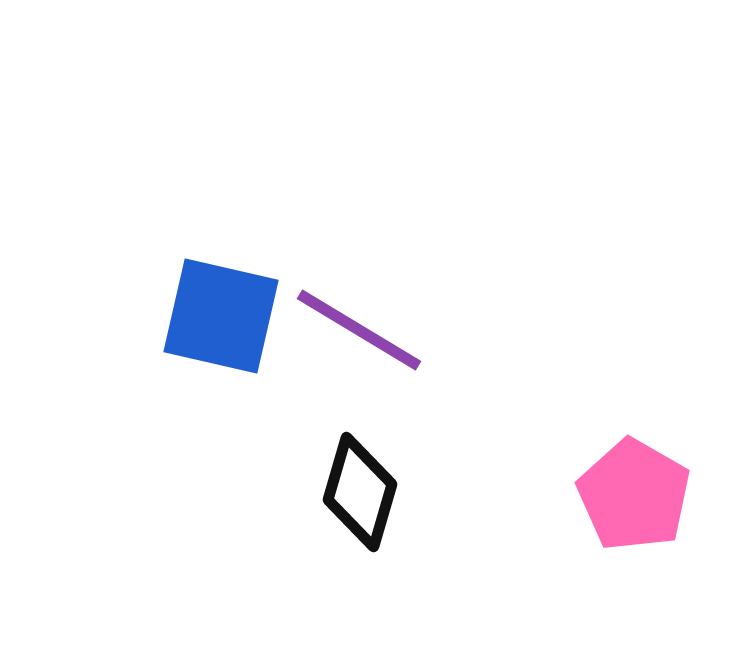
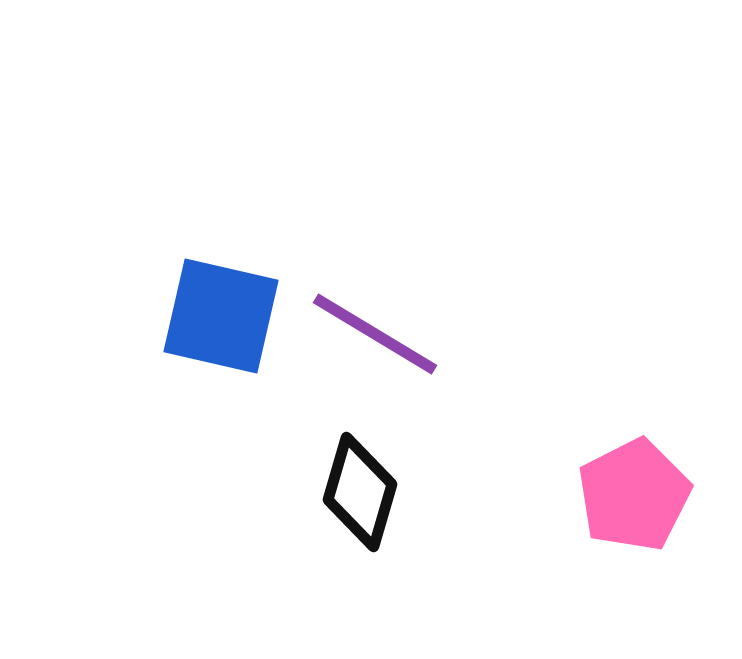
purple line: moved 16 px right, 4 px down
pink pentagon: rotated 15 degrees clockwise
